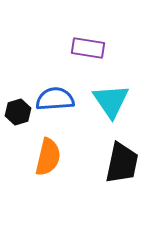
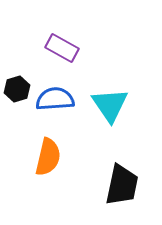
purple rectangle: moved 26 px left; rotated 20 degrees clockwise
cyan triangle: moved 1 px left, 4 px down
black hexagon: moved 1 px left, 23 px up
black trapezoid: moved 22 px down
